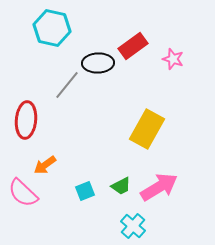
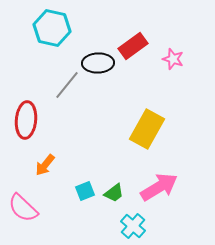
orange arrow: rotated 15 degrees counterclockwise
green trapezoid: moved 7 px left, 7 px down; rotated 10 degrees counterclockwise
pink semicircle: moved 15 px down
